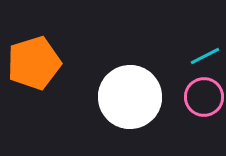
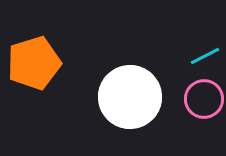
pink circle: moved 2 px down
